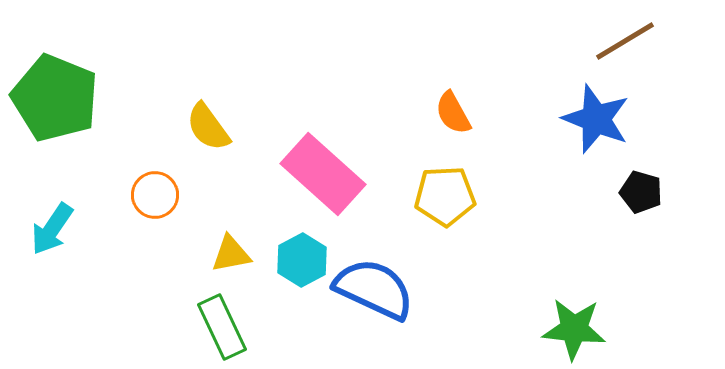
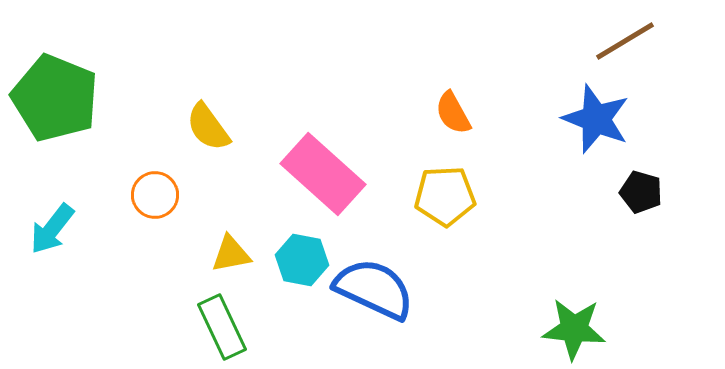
cyan arrow: rotated 4 degrees clockwise
cyan hexagon: rotated 21 degrees counterclockwise
